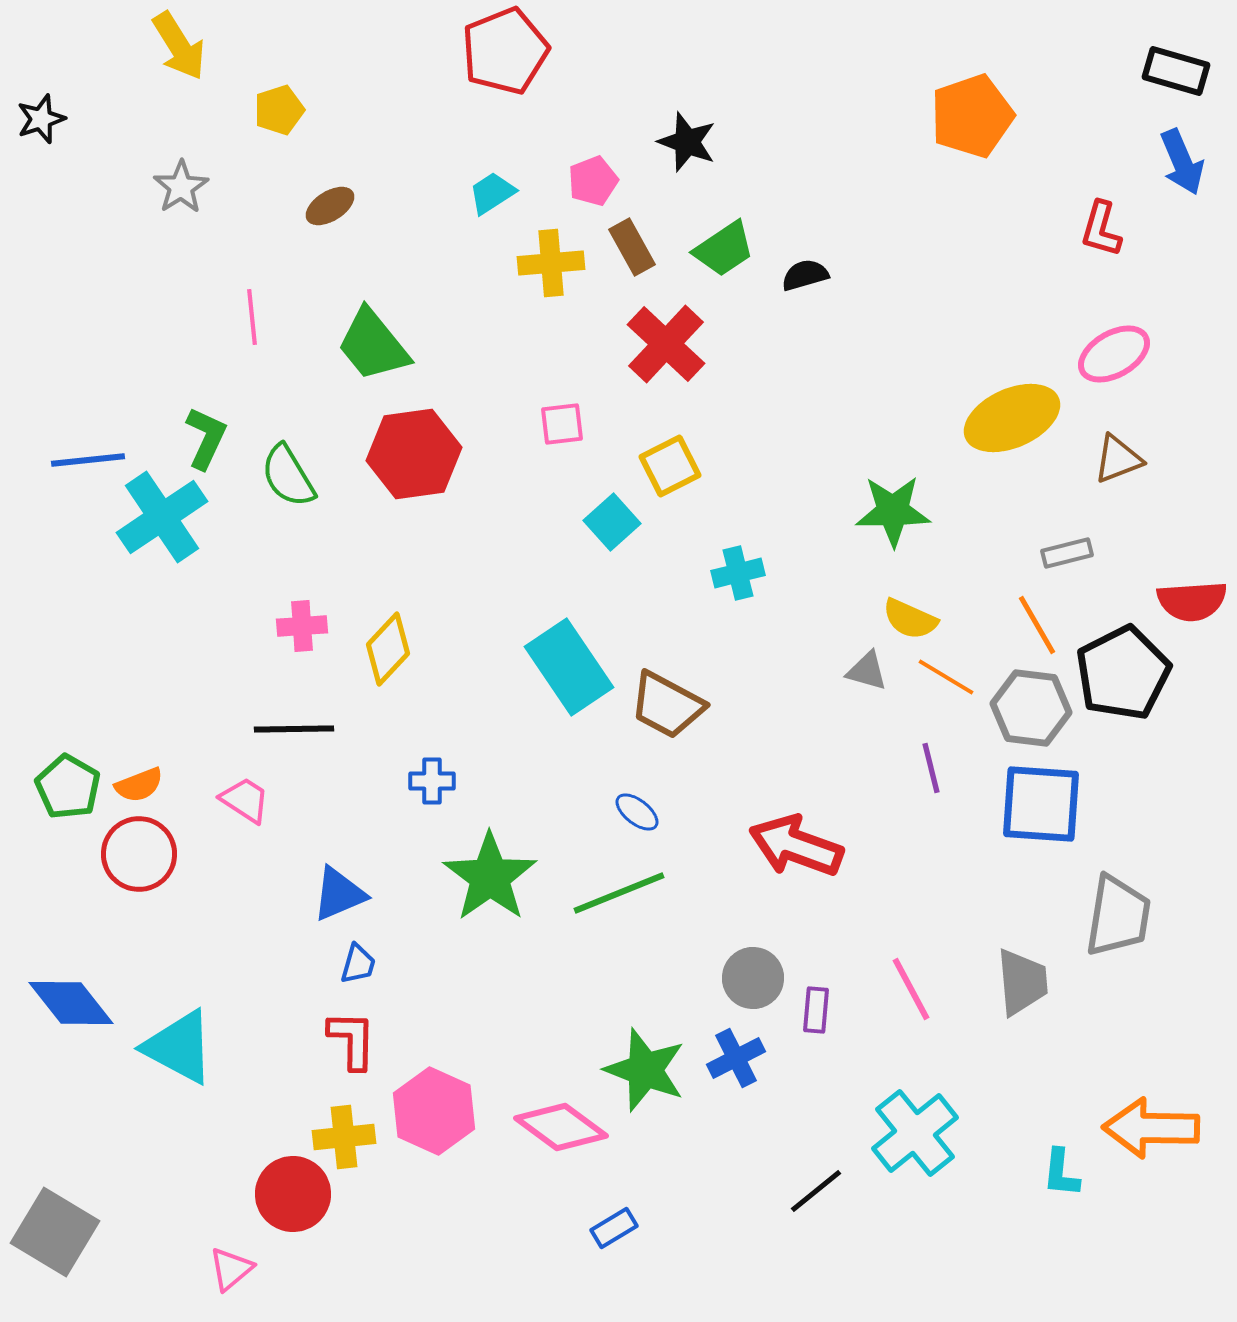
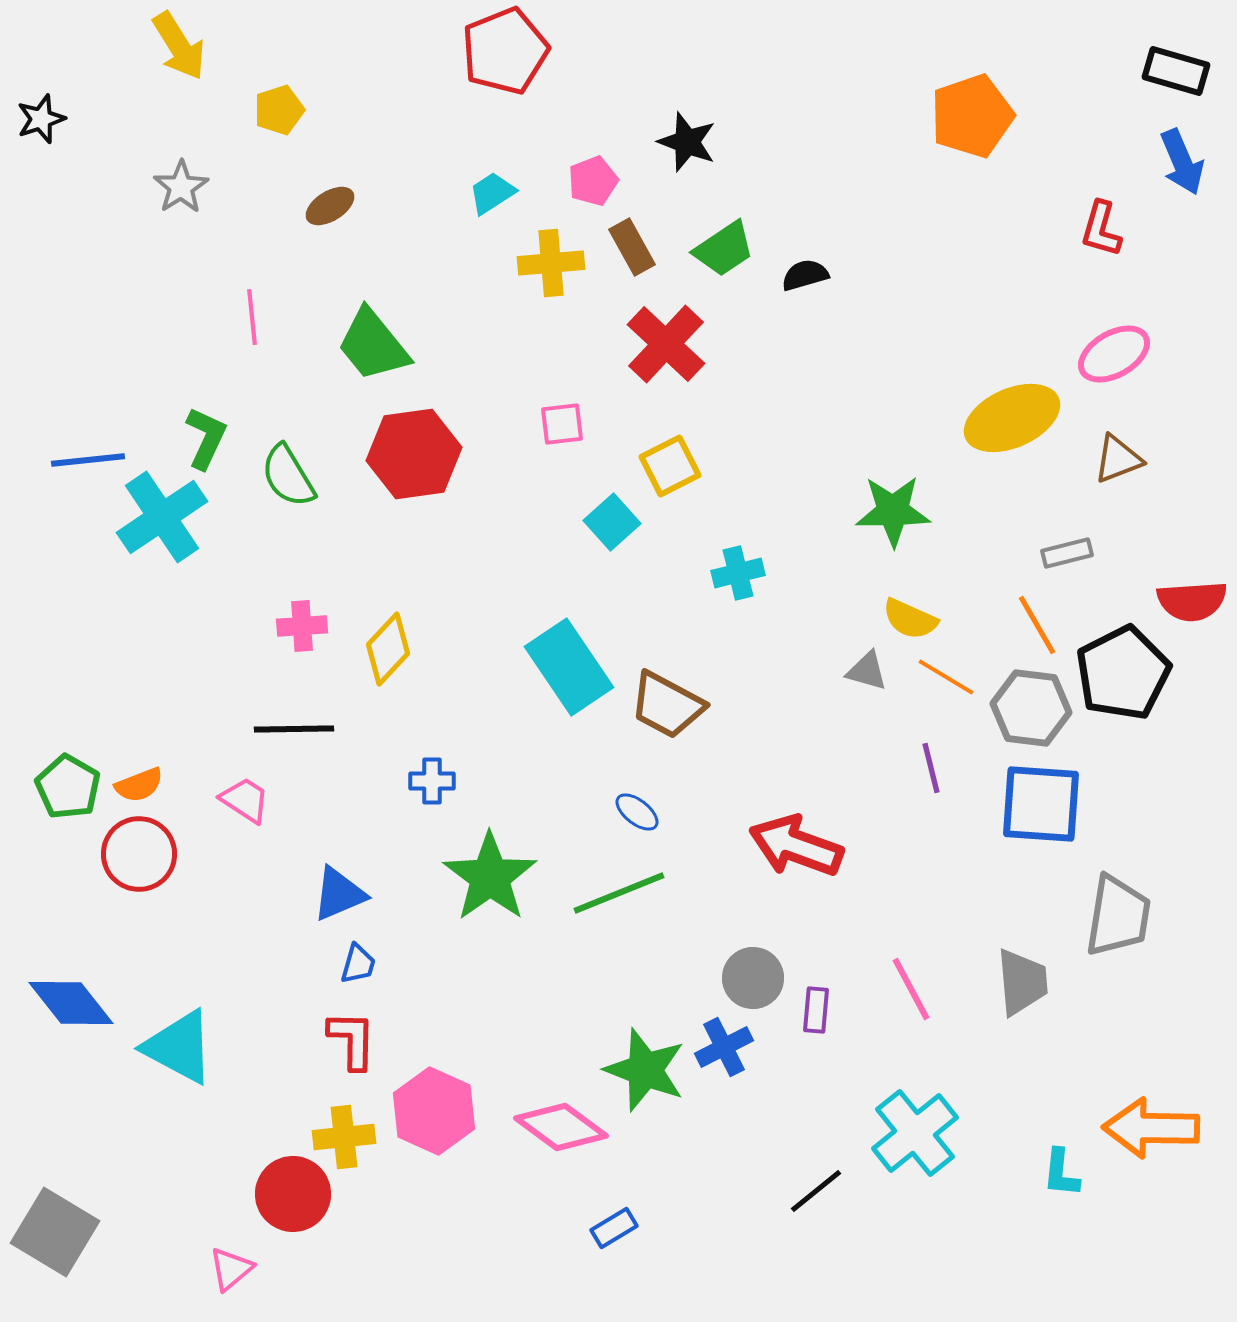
blue cross at (736, 1058): moved 12 px left, 11 px up
